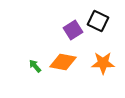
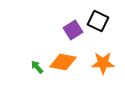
green arrow: moved 2 px right, 1 px down
